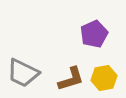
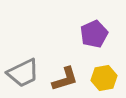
gray trapezoid: rotated 52 degrees counterclockwise
brown L-shape: moved 6 px left
